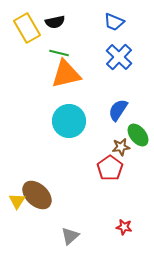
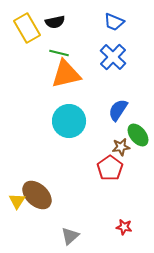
blue cross: moved 6 px left
